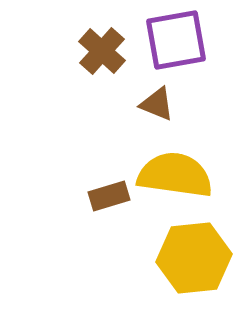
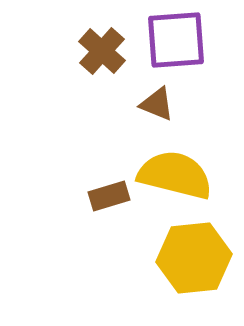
purple square: rotated 6 degrees clockwise
yellow semicircle: rotated 6 degrees clockwise
